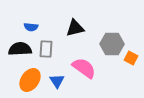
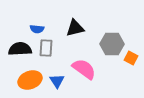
blue semicircle: moved 6 px right, 2 px down
gray rectangle: moved 1 px up
pink semicircle: moved 1 px down
orange ellipse: rotated 35 degrees clockwise
